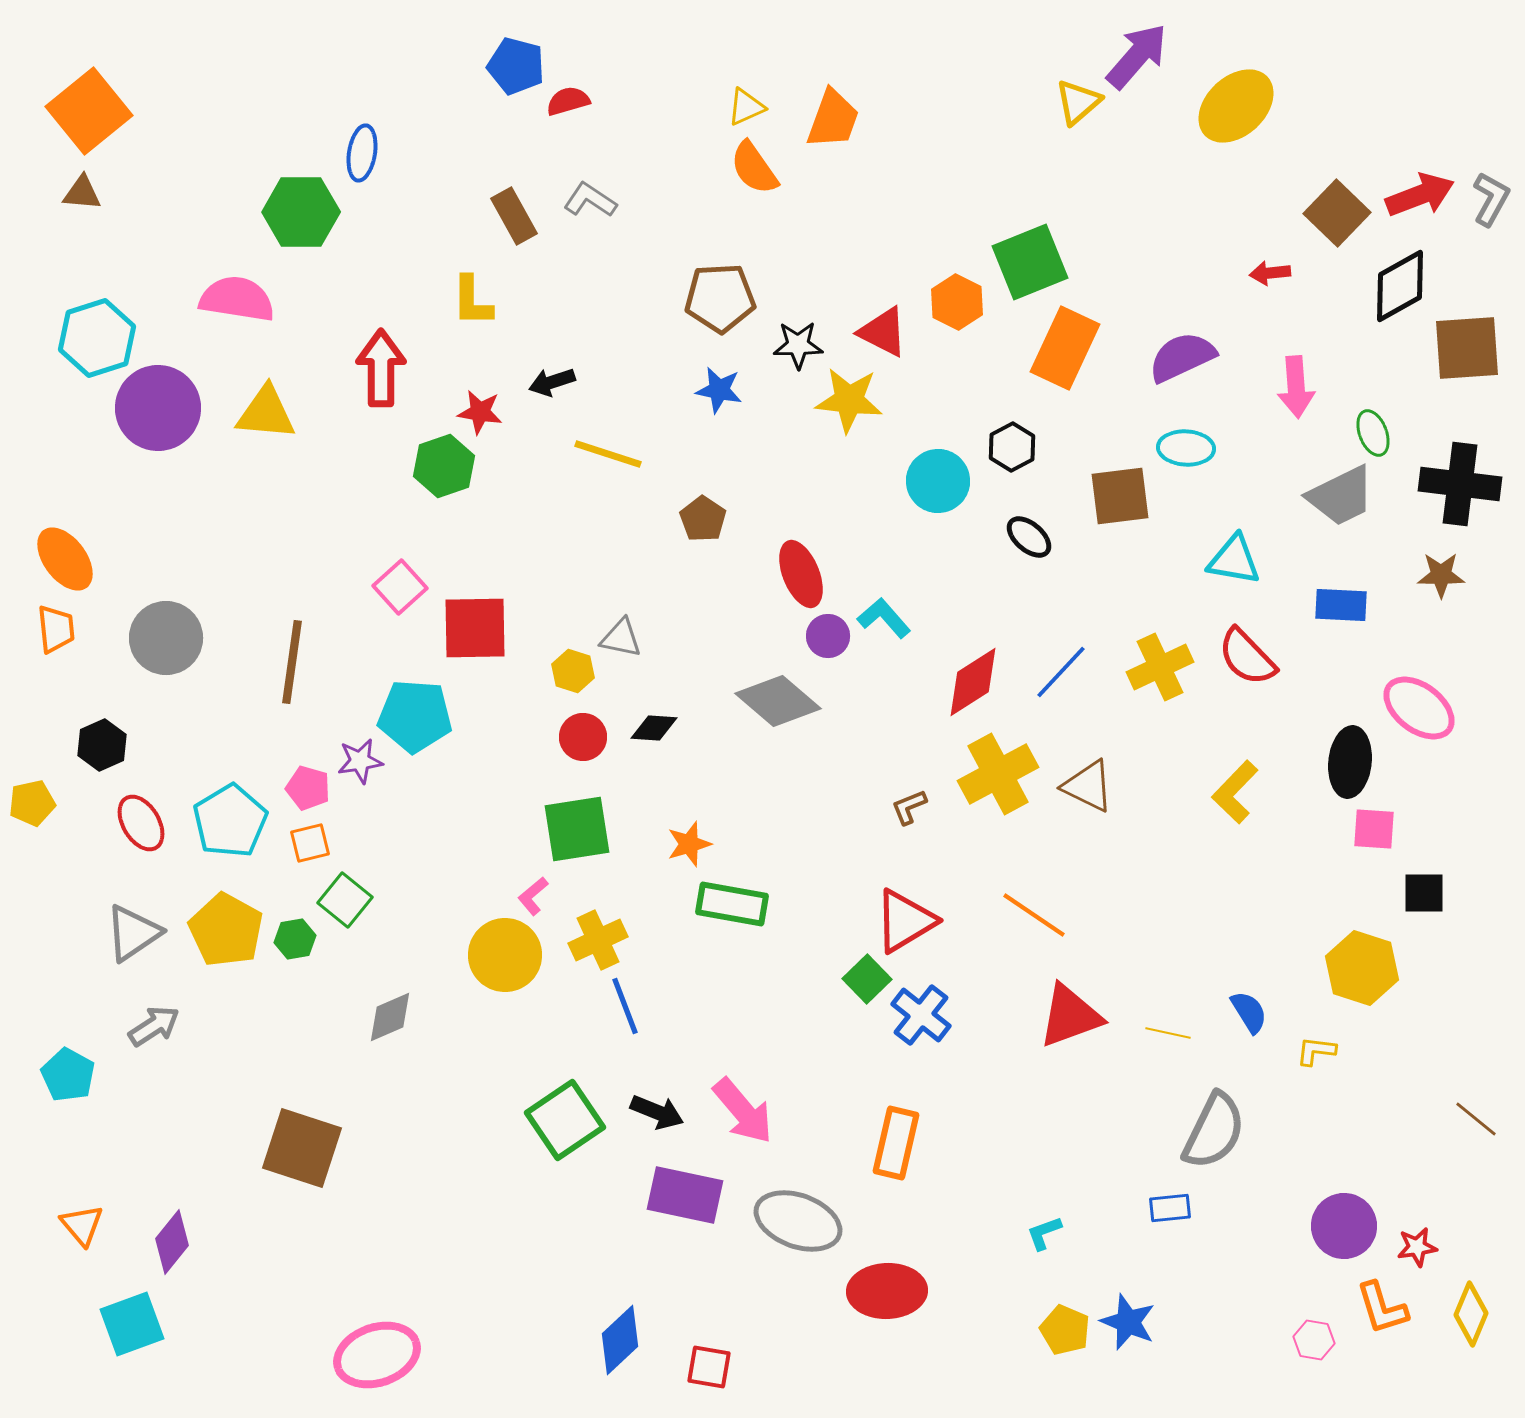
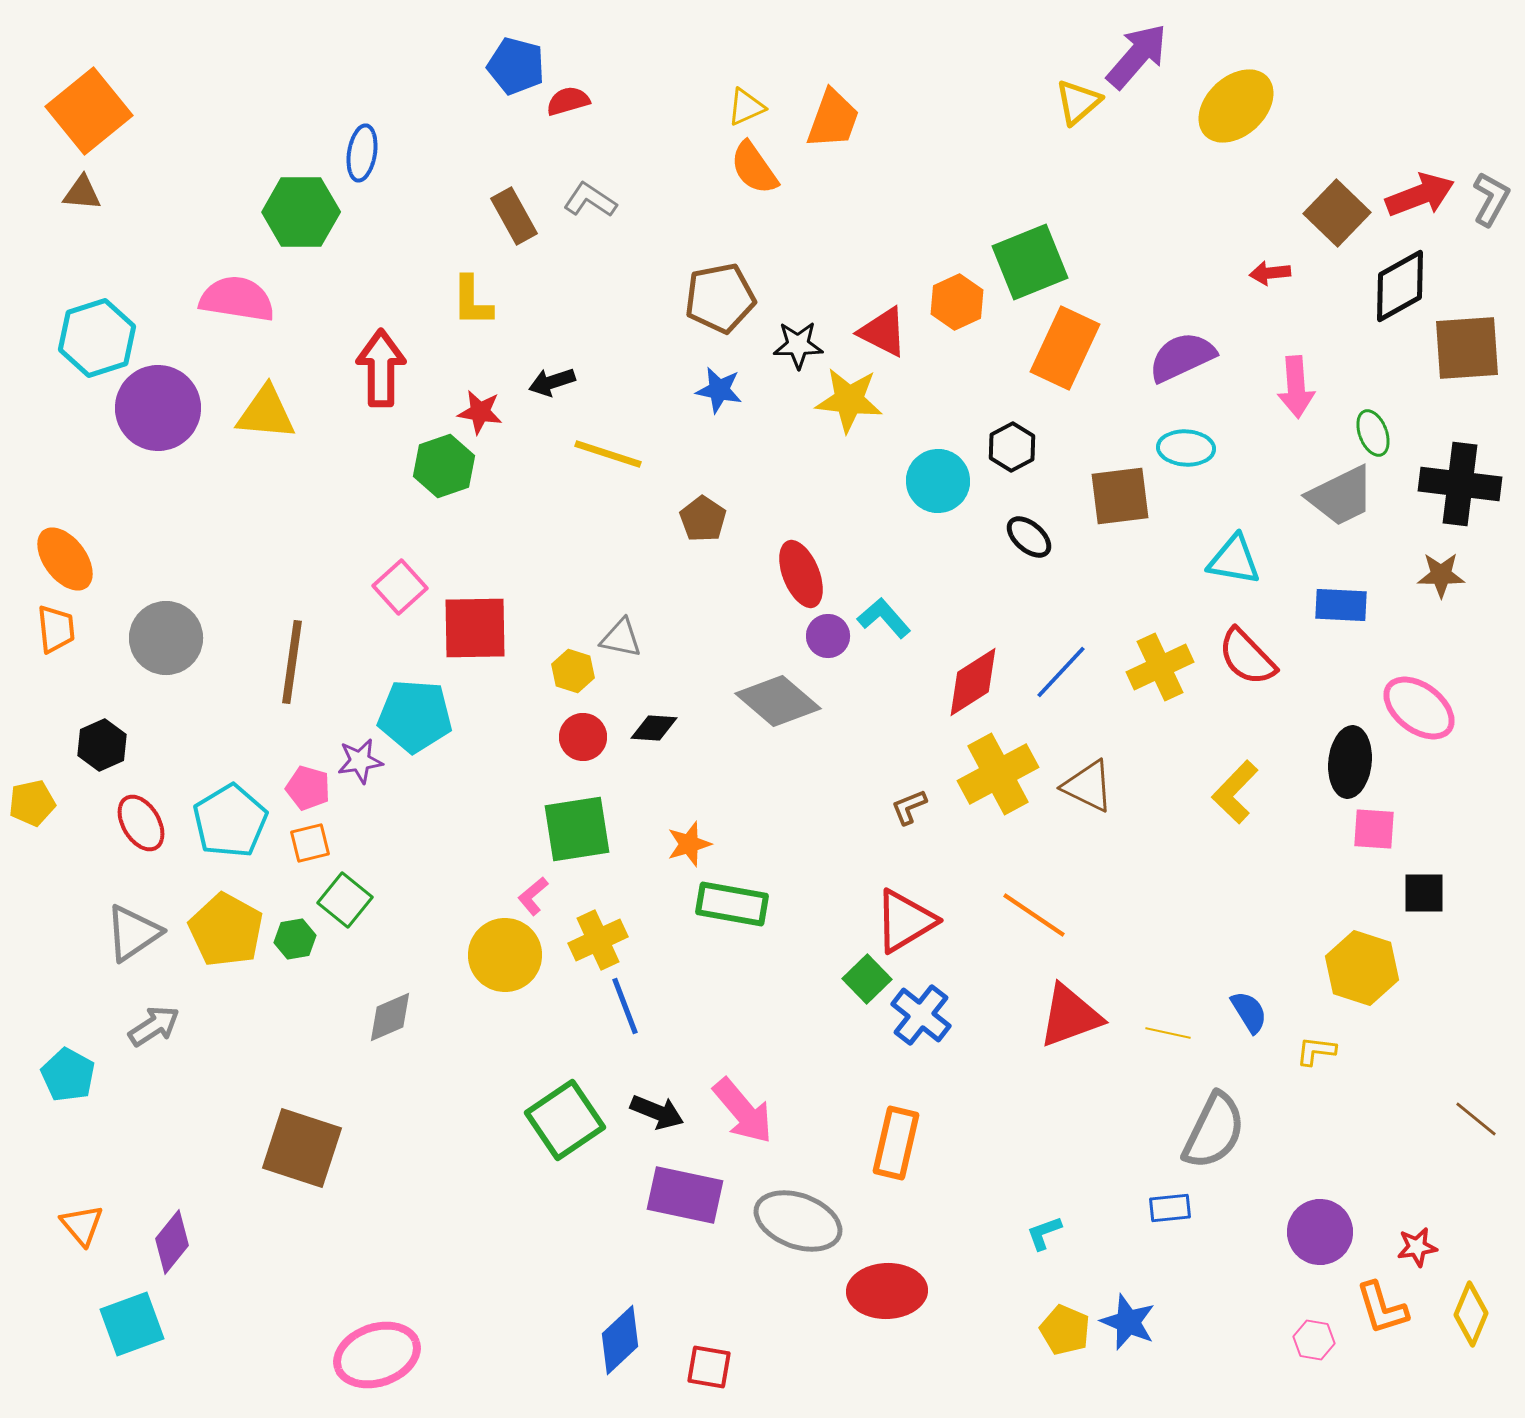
brown pentagon at (720, 298): rotated 8 degrees counterclockwise
orange hexagon at (957, 302): rotated 8 degrees clockwise
purple circle at (1344, 1226): moved 24 px left, 6 px down
